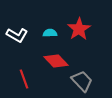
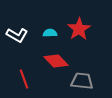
gray trapezoid: rotated 40 degrees counterclockwise
